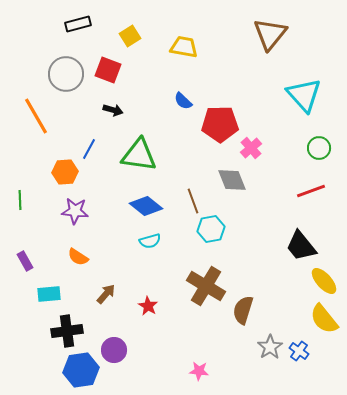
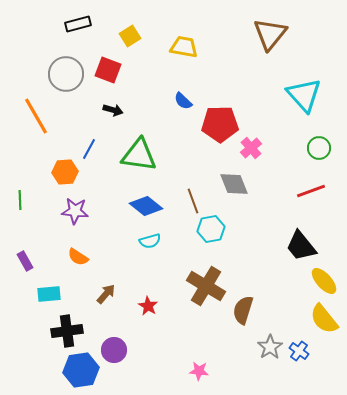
gray diamond: moved 2 px right, 4 px down
